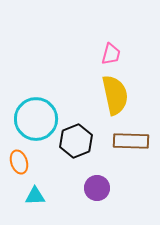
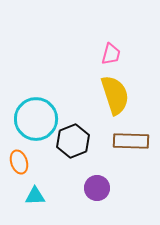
yellow semicircle: rotated 6 degrees counterclockwise
black hexagon: moved 3 px left
